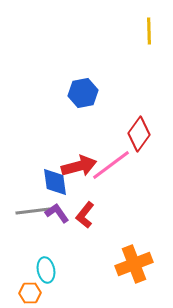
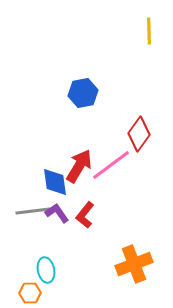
red arrow: rotated 44 degrees counterclockwise
